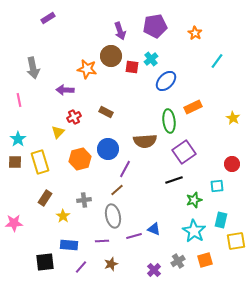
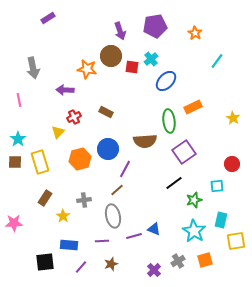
black line at (174, 180): moved 3 px down; rotated 18 degrees counterclockwise
